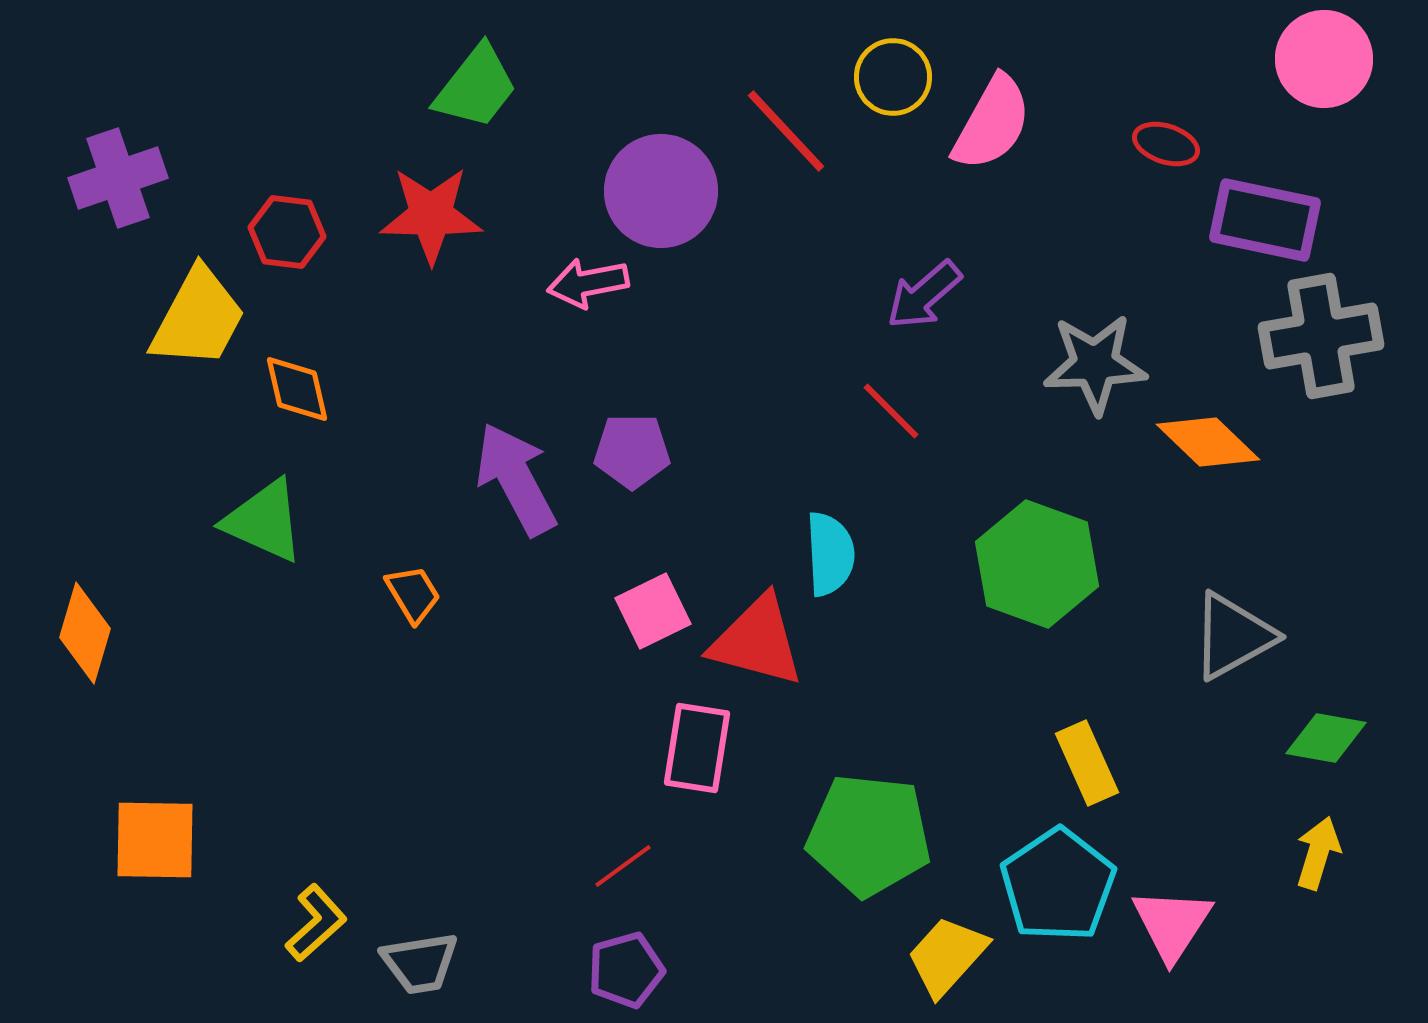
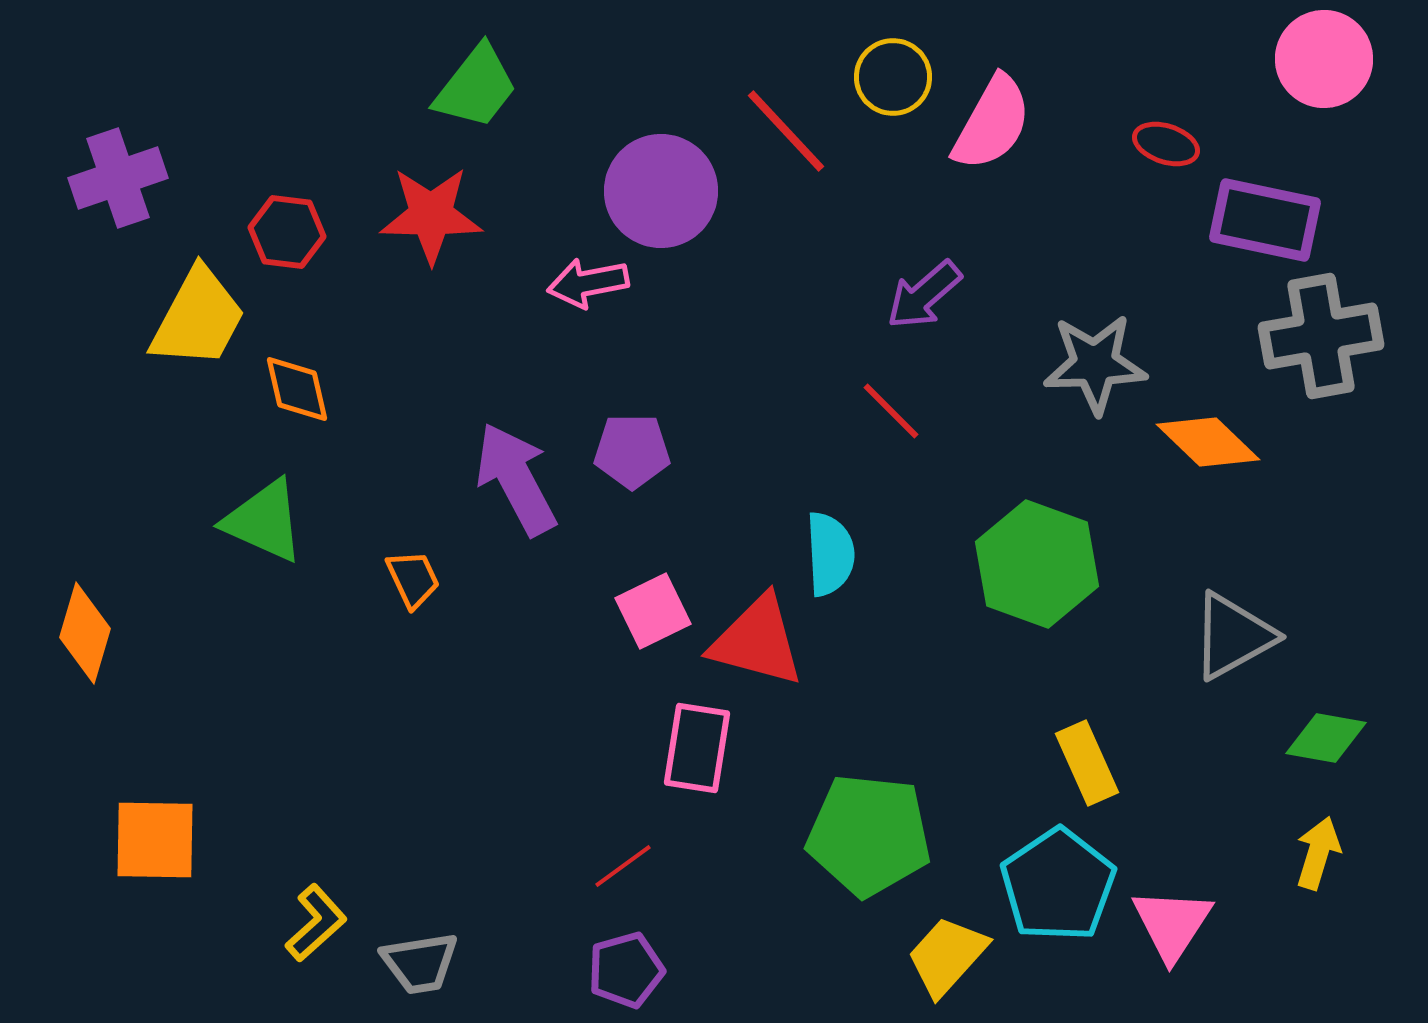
orange trapezoid at (413, 594): moved 15 px up; rotated 6 degrees clockwise
